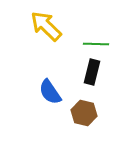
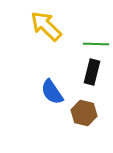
blue semicircle: moved 2 px right
